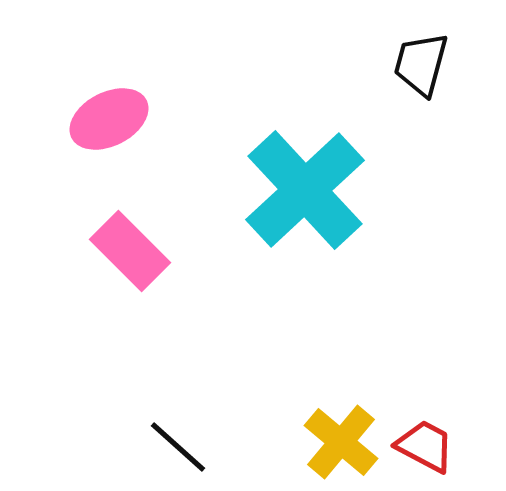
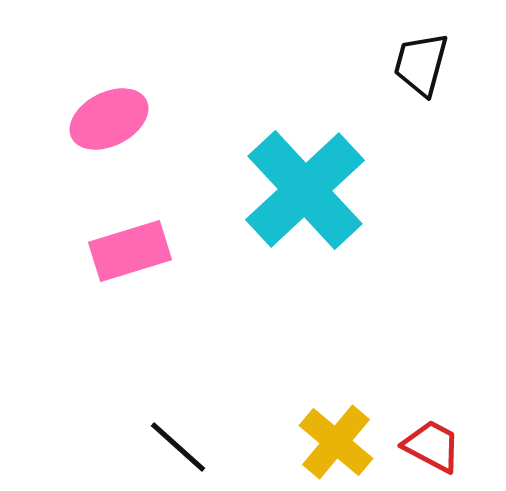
pink rectangle: rotated 62 degrees counterclockwise
yellow cross: moved 5 px left
red trapezoid: moved 7 px right
